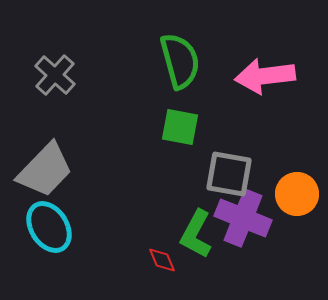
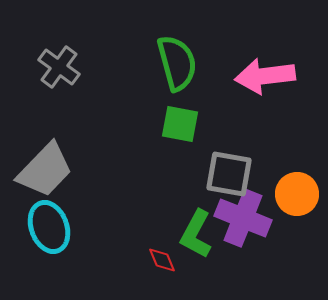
green semicircle: moved 3 px left, 2 px down
gray cross: moved 4 px right, 8 px up; rotated 6 degrees counterclockwise
green square: moved 3 px up
cyan ellipse: rotated 12 degrees clockwise
